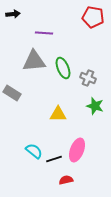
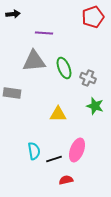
red pentagon: rotated 30 degrees counterclockwise
green ellipse: moved 1 px right
gray rectangle: rotated 24 degrees counterclockwise
cyan semicircle: rotated 42 degrees clockwise
